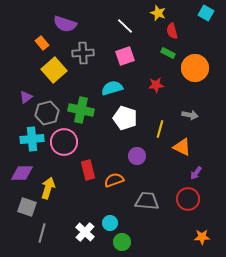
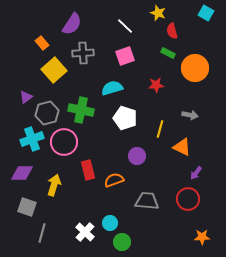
purple semicircle: moved 7 px right; rotated 75 degrees counterclockwise
cyan cross: rotated 15 degrees counterclockwise
yellow arrow: moved 6 px right, 3 px up
